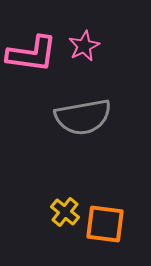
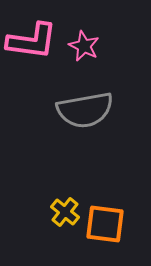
pink star: rotated 20 degrees counterclockwise
pink L-shape: moved 13 px up
gray semicircle: moved 2 px right, 7 px up
